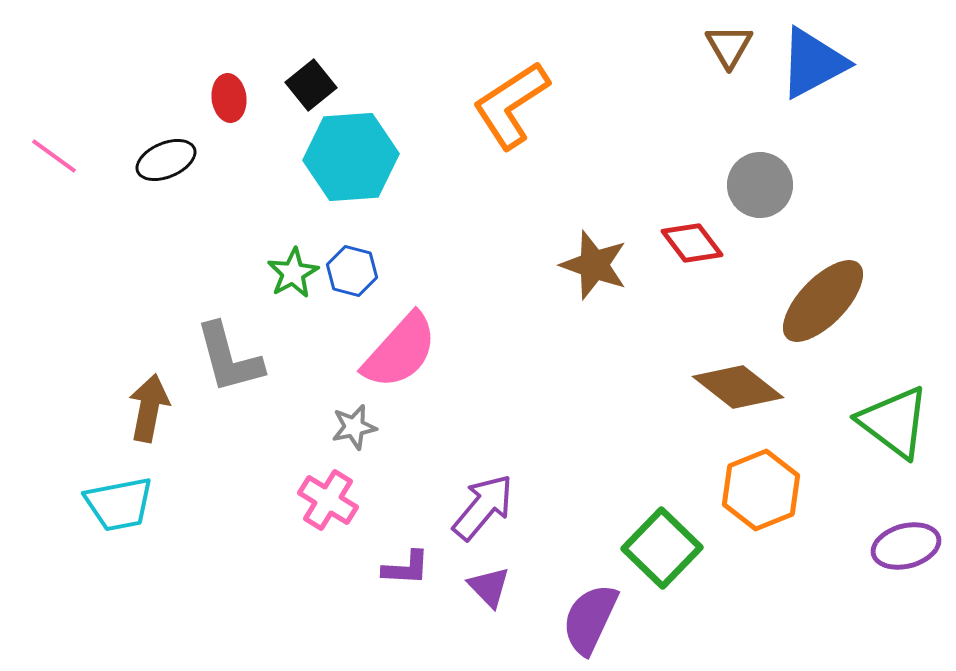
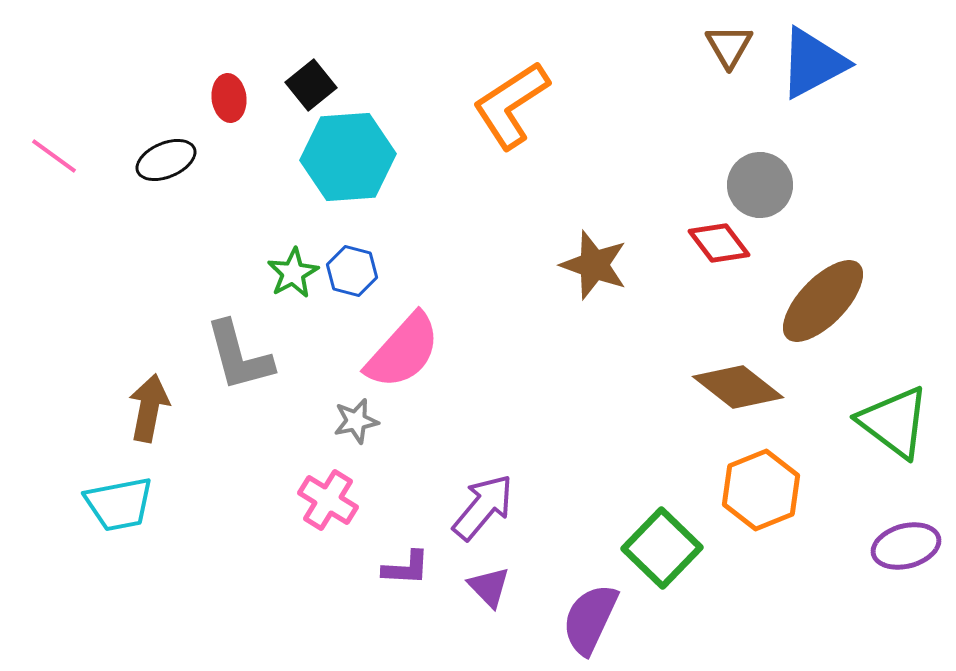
cyan hexagon: moved 3 px left
red diamond: moved 27 px right
pink semicircle: moved 3 px right
gray L-shape: moved 10 px right, 2 px up
gray star: moved 2 px right, 6 px up
